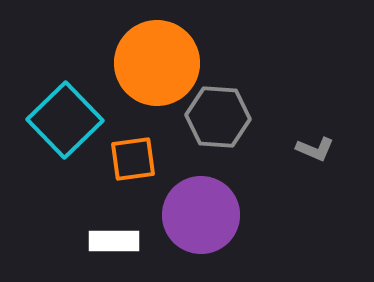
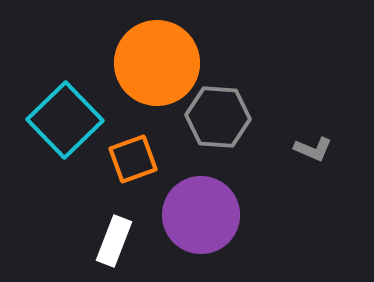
gray L-shape: moved 2 px left
orange square: rotated 12 degrees counterclockwise
white rectangle: rotated 69 degrees counterclockwise
